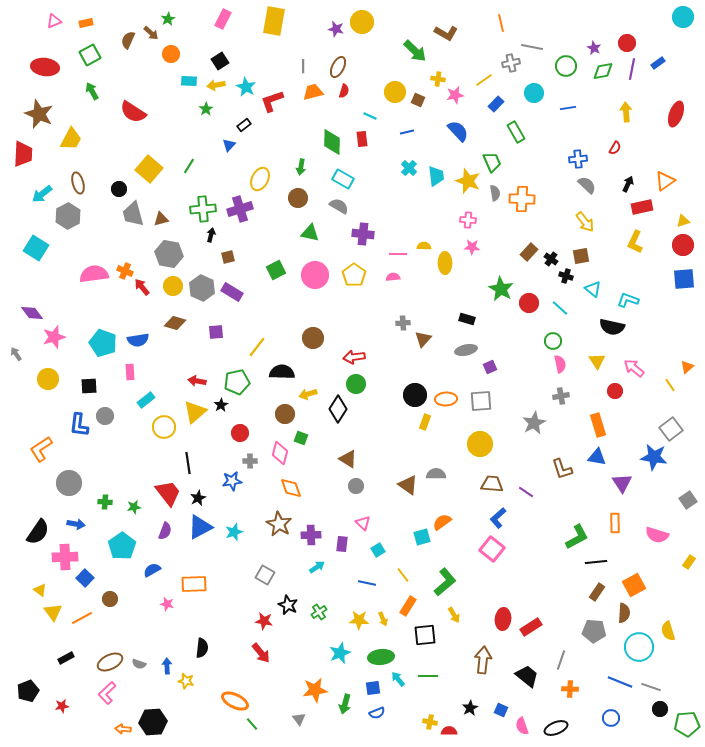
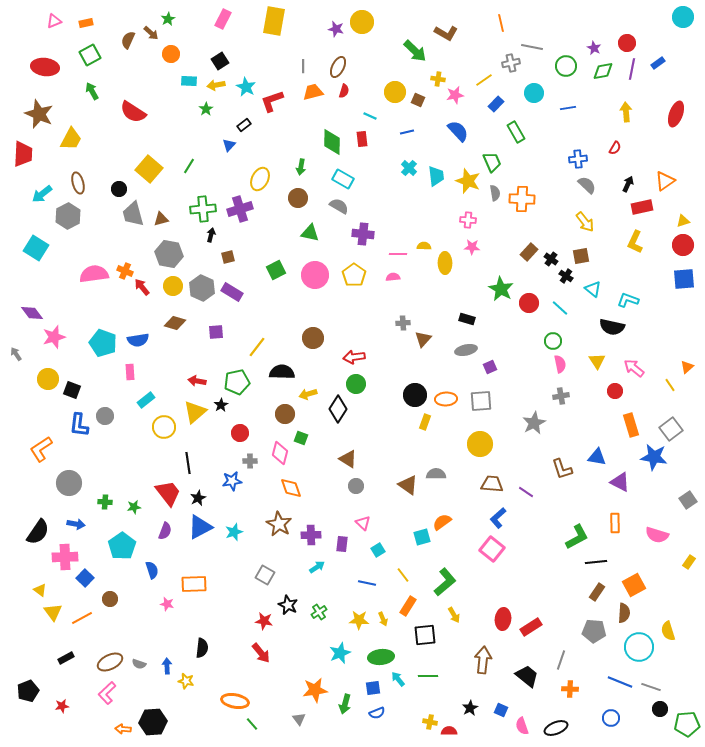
black cross at (566, 276): rotated 16 degrees clockwise
black square at (89, 386): moved 17 px left, 4 px down; rotated 24 degrees clockwise
orange rectangle at (598, 425): moved 33 px right
purple triangle at (622, 483): moved 2 px left, 1 px up; rotated 30 degrees counterclockwise
blue semicircle at (152, 570): rotated 102 degrees clockwise
orange ellipse at (235, 701): rotated 16 degrees counterclockwise
